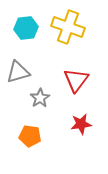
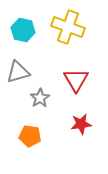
cyan hexagon: moved 3 px left, 2 px down; rotated 20 degrees clockwise
red triangle: rotated 8 degrees counterclockwise
